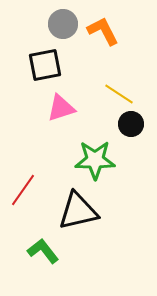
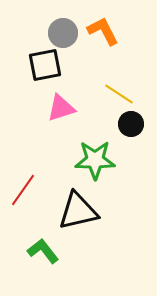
gray circle: moved 9 px down
